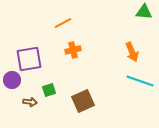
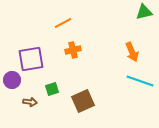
green triangle: rotated 18 degrees counterclockwise
purple square: moved 2 px right
green square: moved 3 px right, 1 px up
